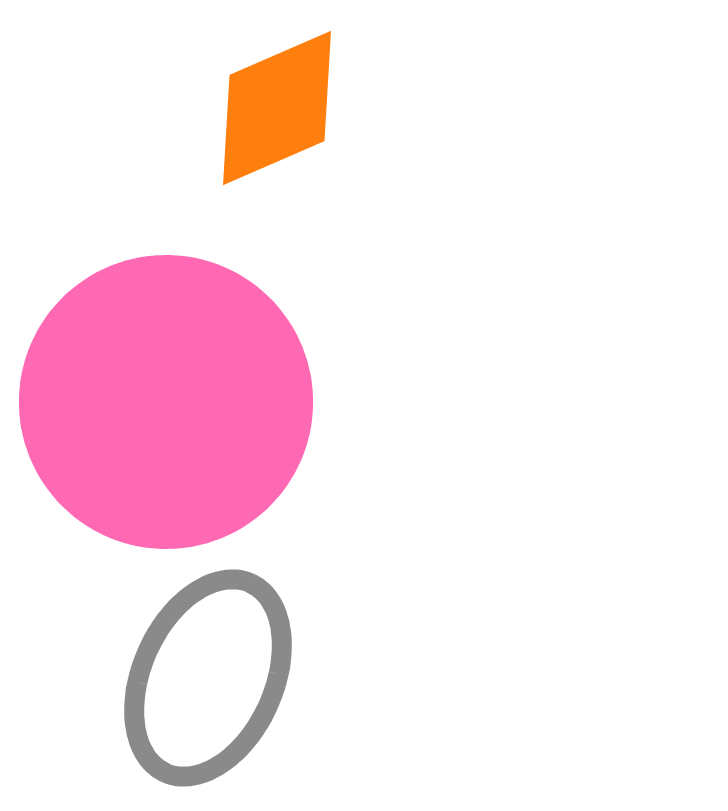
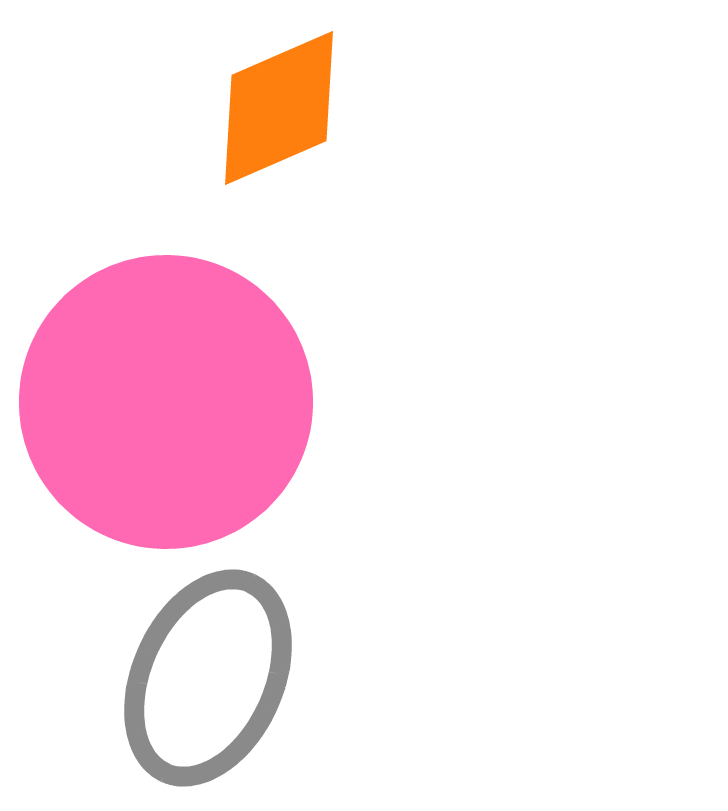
orange diamond: moved 2 px right
